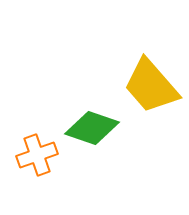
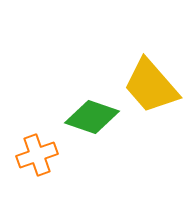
green diamond: moved 11 px up
